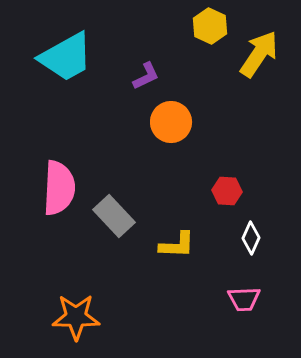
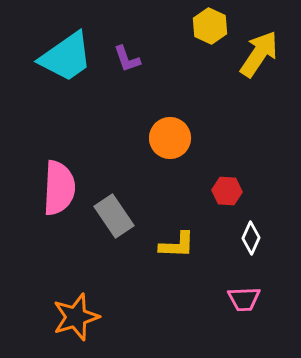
cyan trapezoid: rotated 6 degrees counterclockwise
purple L-shape: moved 19 px left, 17 px up; rotated 96 degrees clockwise
orange circle: moved 1 px left, 16 px down
gray rectangle: rotated 9 degrees clockwise
orange star: rotated 18 degrees counterclockwise
